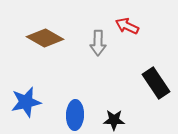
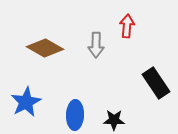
red arrow: rotated 70 degrees clockwise
brown diamond: moved 10 px down
gray arrow: moved 2 px left, 2 px down
blue star: rotated 16 degrees counterclockwise
